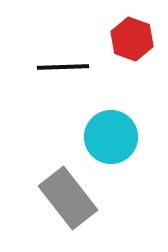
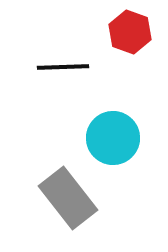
red hexagon: moved 2 px left, 7 px up
cyan circle: moved 2 px right, 1 px down
